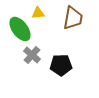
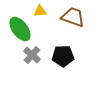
yellow triangle: moved 2 px right, 2 px up
brown trapezoid: moved 1 px up; rotated 80 degrees counterclockwise
black pentagon: moved 2 px right, 9 px up
